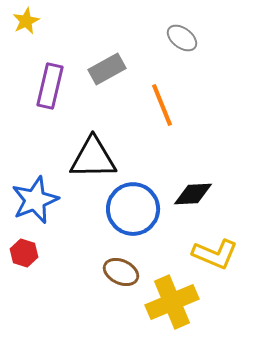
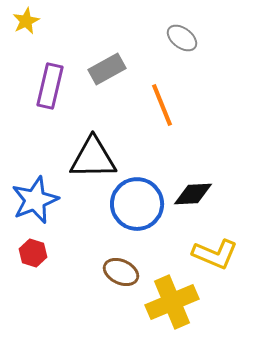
blue circle: moved 4 px right, 5 px up
red hexagon: moved 9 px right
